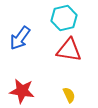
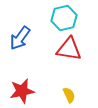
red triangle: moved 1 px up
red star: rotated 20 degrees counterclockwise
